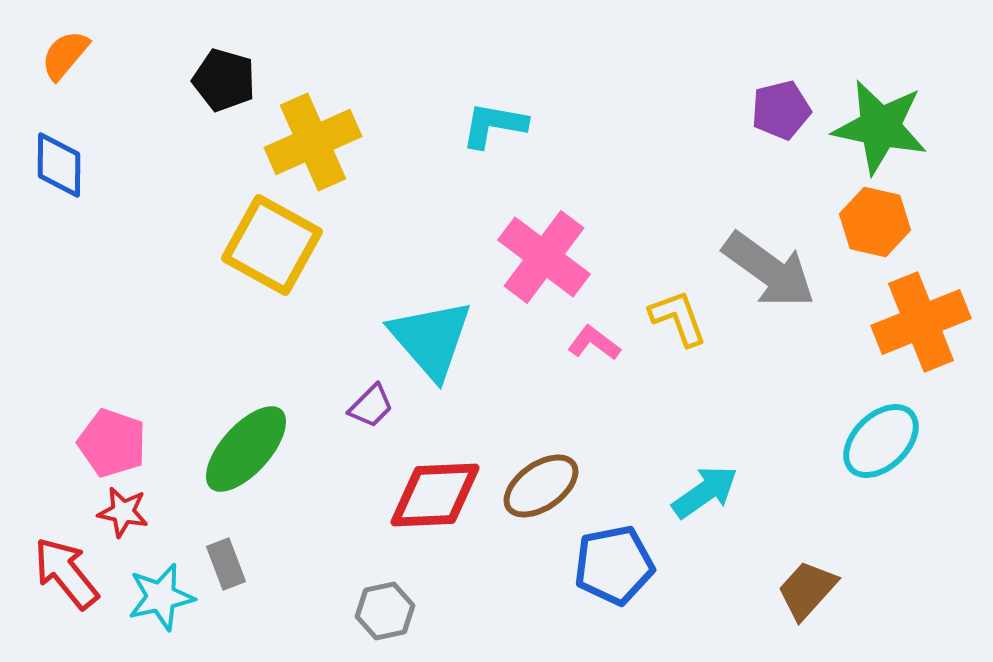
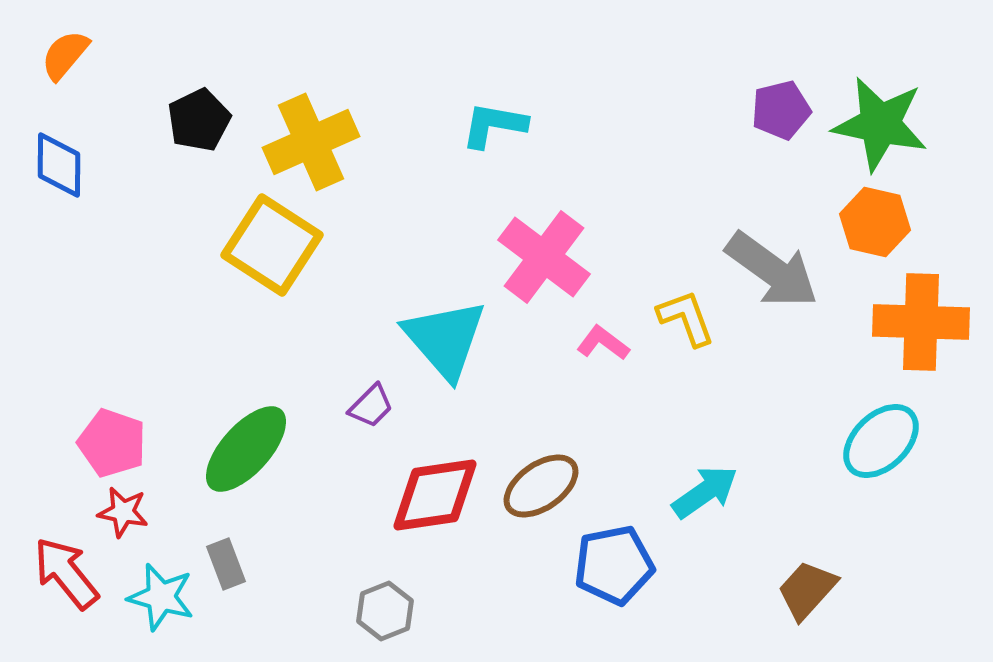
black pentagon: moved 25 px left, 40 px down; rotated 30 degrees clockwise
green star: moved 3 px up
yellow cross: moved 2 px left
yellow square: rotated 4 degrees clockwise
gray arrow: moved 3 px right
yellow L-shape: moved 8 px right
orange cross: rotated 24 degrees clockwise
cyan triangle: moved 14 px right
pink L-shape: moved 9 px right
red diamond: rotated 6 degrees counterclockwise
cyan star: rotated 28 degrees clockwise
gray hexagon: rotated 10 degrees counterclockwise
